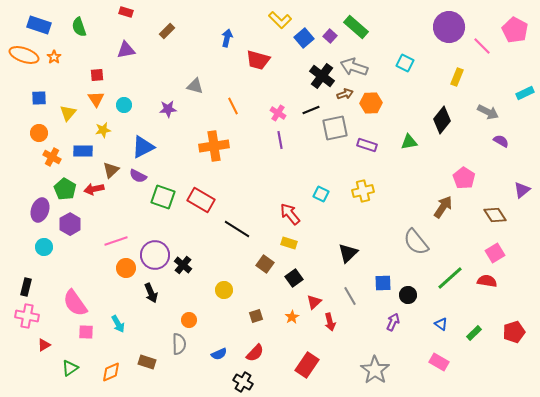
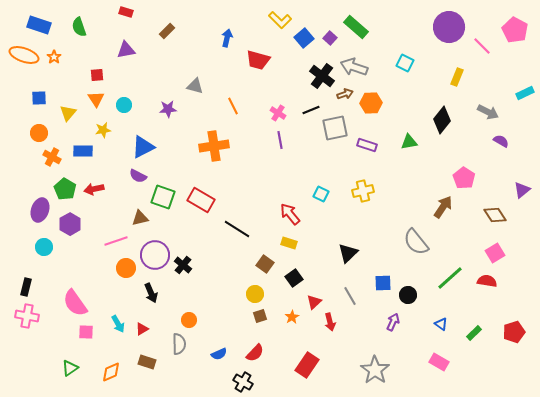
purple square at (330, 36): moved 2 px down
brown triangle at (111, 170): moved 29 px right, 48 px down; rotated 30 degrees clockwise
yellow circle at (224, 290): moved 31 px right, 4 px down
brown square at (256, 316): moved 4 px right
red triangle at (44, 345): moved 98 px right, 16 px up
